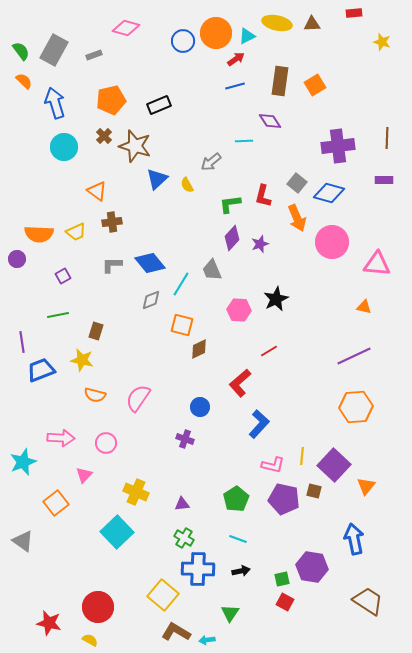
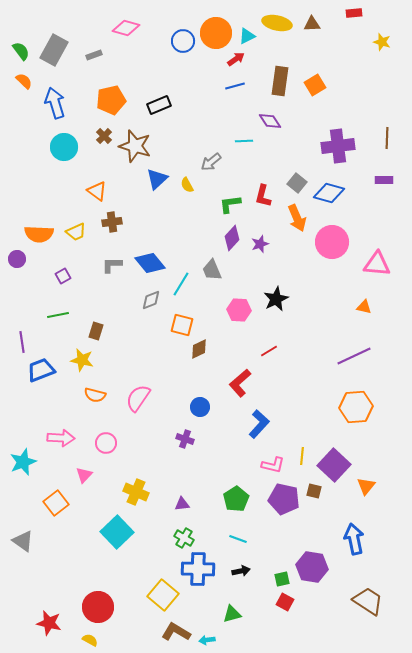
green triangle at (230, 613): moved 2 px right, 1 px down; rotated 42 degrees clockwise
